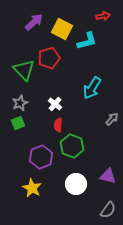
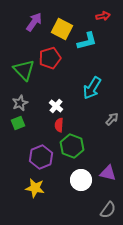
purple arrow: rotated 12 degrees counterclockwise
red pentagon: moved 1 px right
white cross: moved 1 px right, 2 px down
red semicircle: moved 1 px right
purple triangle: moved 3 px up
white circle: moved 5 px right, 4 px up
yellow star: moved 3 px right; rotated 18 degrees counterclockwise
